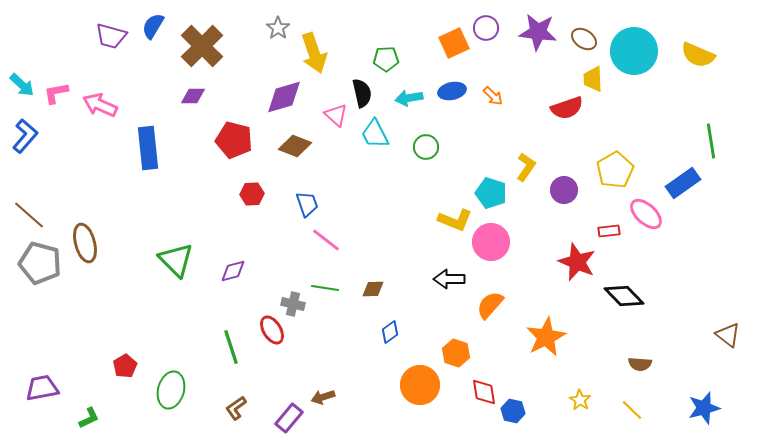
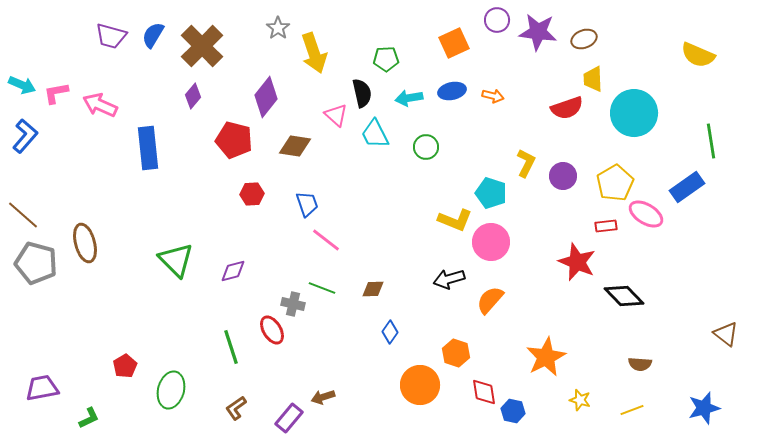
blue semicircle at (153, 26): moved 9 px down
purple circle at (486, 28): moved 11 px right, 8 px up
brown ellipse at (584, 39): rotated 55 degrees counterclockwise
cyan circle at (634, 51): moved 62 px down
cyan arrow at (22, 85): rotated 20 degrees counterclockwise
purple diamond at (193, 96): rotated 50 degrees counterclockwise
orange arrow at (493, 96): rotated 30 degrees counterclockwise
purple diamond at (284, 97): moved 18 px left; rotated 36 degrees counterclockwise
brown diamond at (295, 146): rotated 12 degrees counterclockwise
yellow L-shape at (526, 167): moved 4 px up; rotated 8 degrees counterclockwise
yellow pentagon at (615, 170): moved 13 px down
blue rectangle at (683, 183): moved 4 px right, 4 px down
purple circle at (564, 190): moved 1 px left, 14 px up
pink ellipse at (646, 214): rotated 12 degrees counterclockwise
brown line at (29, 215): moved 6 px left
red rectangle at (609, 231): moved 3 px left, 5 px up
gray pentagon at (40, 263): moved 4 px left
black arrow at (449, 279): rotated 16 degrees counterclockwise
green line at (325, 288): moved 3 px left; rotated 12 degrees clockwise
orange semicircle at (490, 305): moved 5 px up
blue diamond at (390, 332): rotated 20 degrees counterclockwise
brown triangle at (728, 335): moved 2 px left, 1 px up
orange star at (546, 337): moved 20 px down
yellow star at (580, 400): rotated 15 degrees counterclockwise
yellow line at (632, 410): rotated 65 degrees counterclockwise
